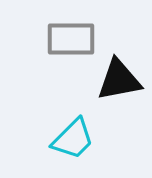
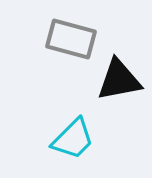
gray rectangle: rotated 15 degrees clockwise
